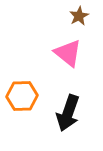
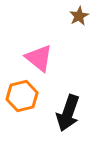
pink triangle: moved 29 px left, 5 px down
orange hexagon: rotated 12 degrees counterclockwise
